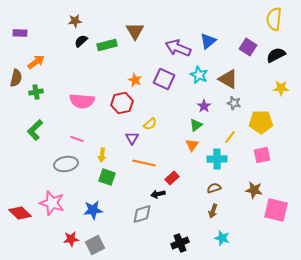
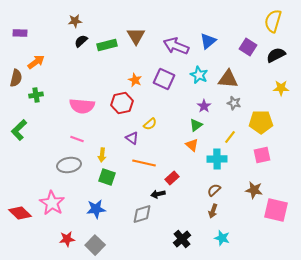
yellow semicircle at (274, 19): moved 1 px left, 2 px down; rotated 10 degrees clockwise
brown triangle at (135, 31): moved 1 px right, 5 px down
purple arrow at (178, 48): moved 2 px left, 2 px up
brown triangle at (228, 79): rotated 25 degrees counterclockwise
green cross at (36, 92): moved 3 px down
pink semicircle at (82, 101): moved 5 px down
green L-shape at (35, 130): moved 16 px left
purple triangle at (132, 138): rotated 24 degrees counterclockwise
orange triangle at (192, 145): rotated 24 degrees counterclockwise
gray ellipse at (66, 164): moved 3 px right, 1 px down
brown semicircle at (214, 188): moved 2 px down; rotated 24 degrees counterclockwise
pink star at (52, 203): rotated 15 degrees clockwise
blue star at (93, 210): moved 3 px right, 1 px up
red star at (71, 239): moved 4 px left
black cross at (180, 243): moved 2 px right, 4 px up; rotated 18 degrees counterclockwise
gray square at (95, 245): rotated 18 degrees counterclockwise
